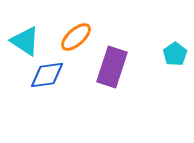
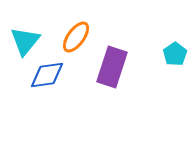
orange ellipse: rotated 12 degrees counterclockwise
cyan triangle: rotated 36 degrees clockwise
